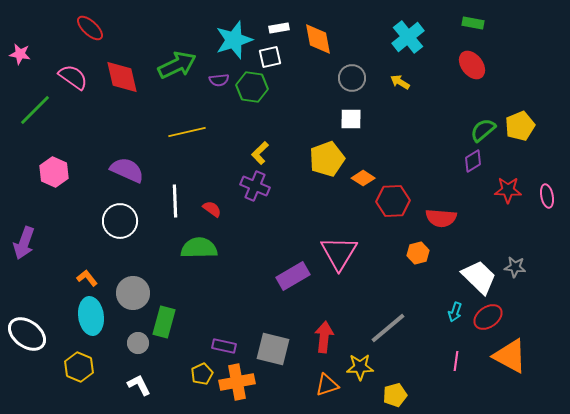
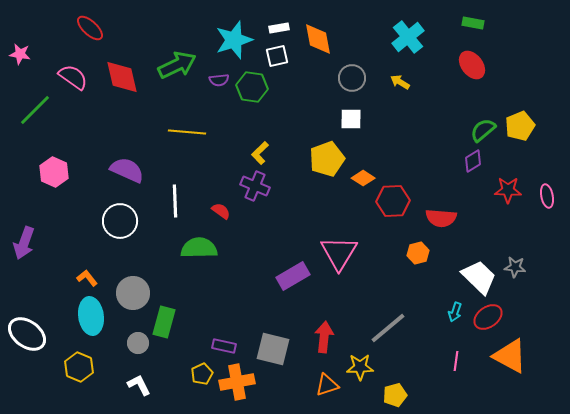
white square at (270, 57): moved 7 px right, 1 px up
yellow line at (187, 132): rotated 18 degrees clockwise
red semicircle at (212, 209): moved 9 px right, 2 px down
